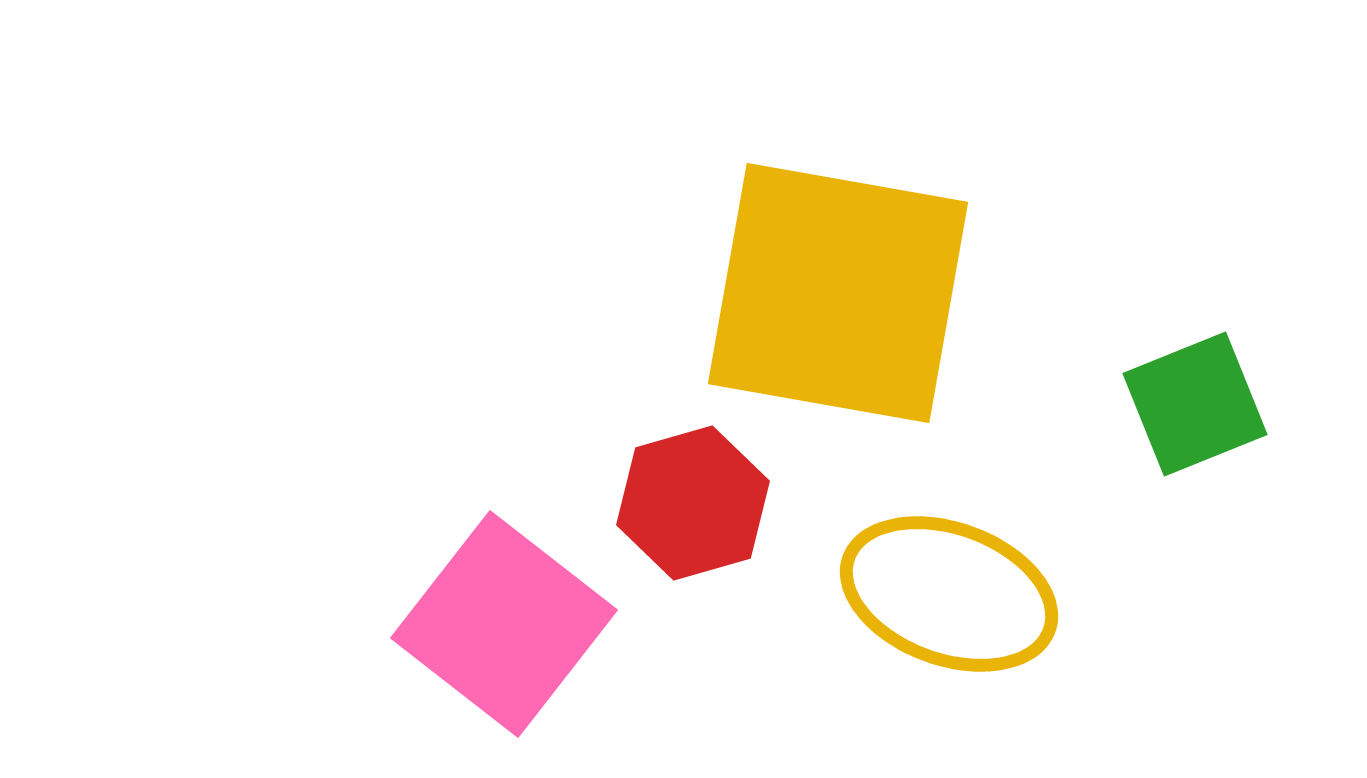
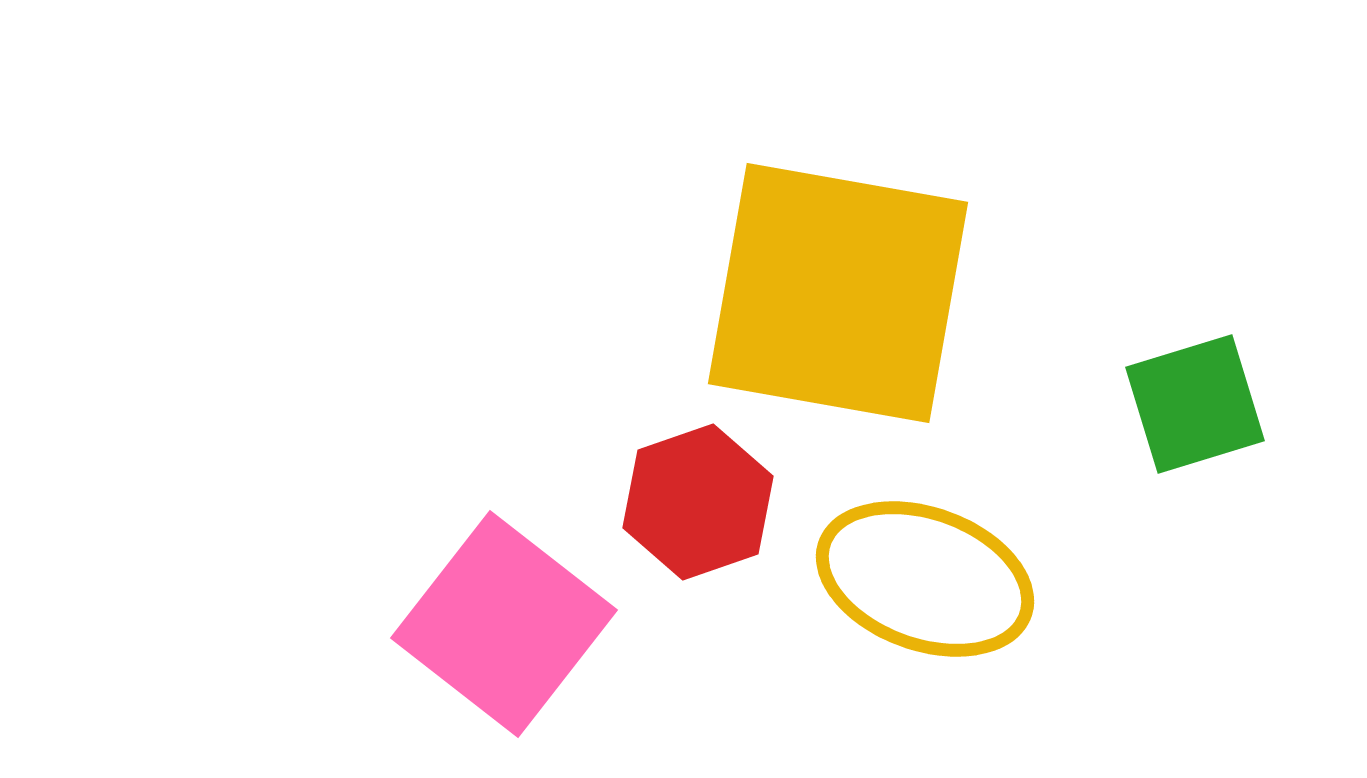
green square: rotated 5 degrees clockwise
red hexagon: moved 5 px right, 1 px up; rotated 3 degrees counterclockwise
yellow ellipse: moved 24 px left, 15 px up
